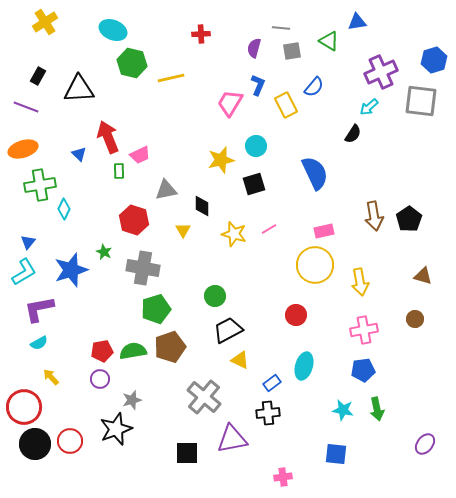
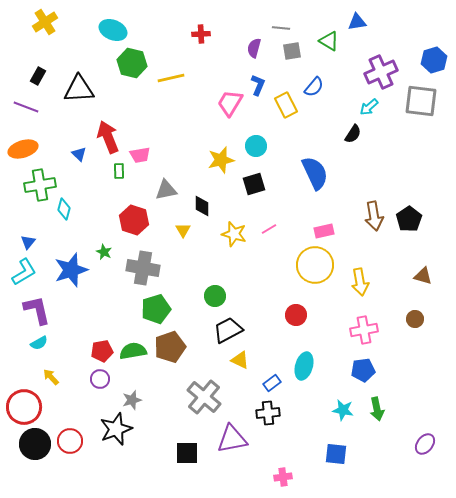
pink trapezoid at (140, 155): rotated 15 degrees clockwise
cyan diamond at (64, 209): rotated 10 degrees counterclockwise
purple L-shape at (39, 309): moved 2 px left, 1 px down; rotated 88 degrees clockwise
